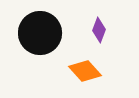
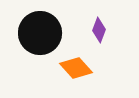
orange diamond: moved 9 px left, 3 px up
